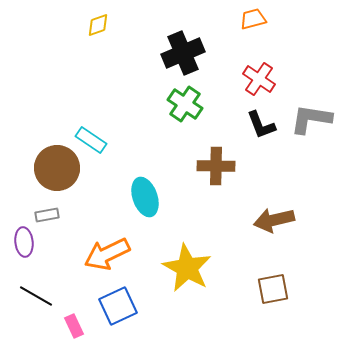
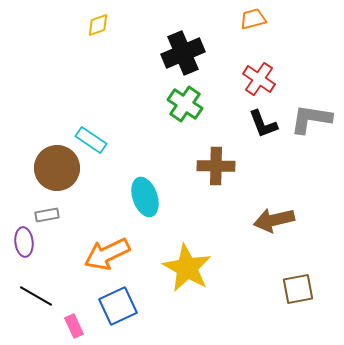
black L-shape: moved 2 px right, 1 px up
brown square: moved 25 px right
